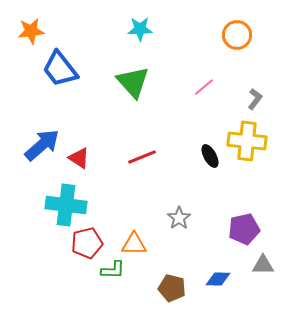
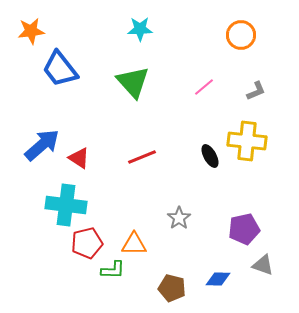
orange circle: moved 4 px right
gray L-shape: moved 1 px right, 8 px up; rotated 30 degrees clockwise
gray triangle: rotated 20 degrees clockwise
